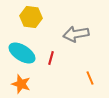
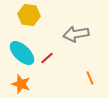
yellow hexagon: moved 2 px left, 2 px up
cyan ellipse: rotated 12 degrees clockwise
red line: moved 4 px left; rotated 32 degrees clockwise
